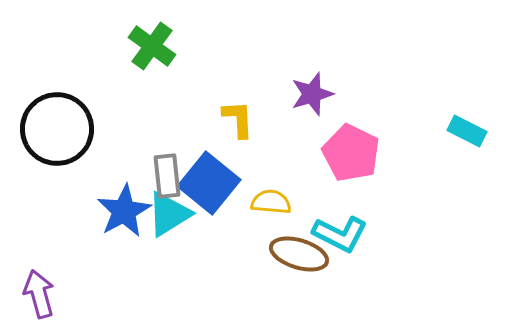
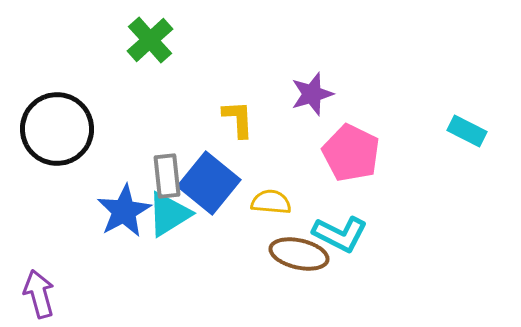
green cross: moved 2 px left, 6 px up; rotated 12 degrees clockwise
brown ellipse: rotated 4 degrees counterclockwise
